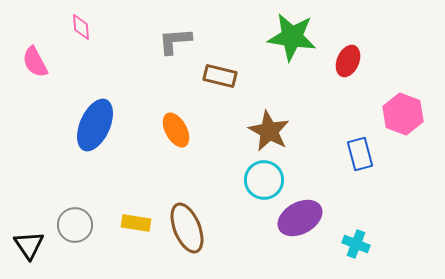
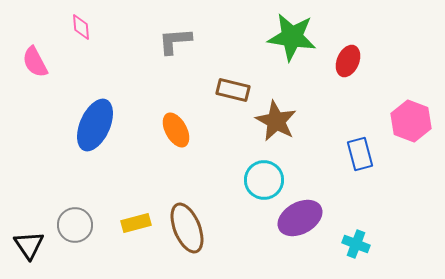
brown rectangle: moved 13 px right, 14 px down
pink hexagon: moved 8 px right, 7 px down
brown star: moved 7 px right, 10 px up
yellow rectangle: rotated 24 degrees counterclockwise
